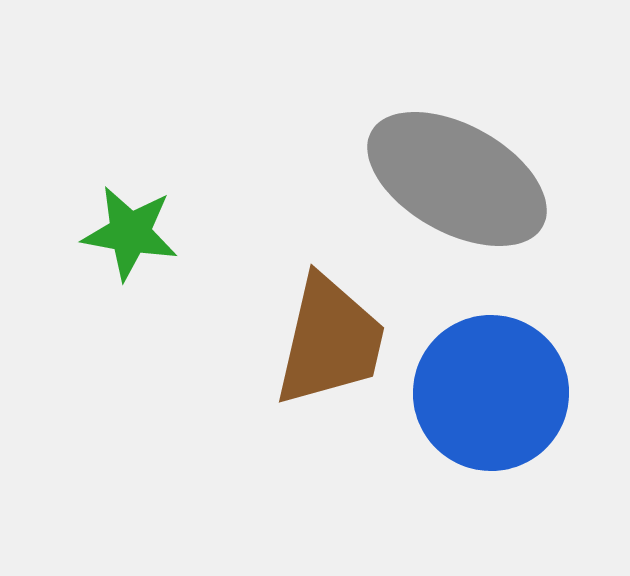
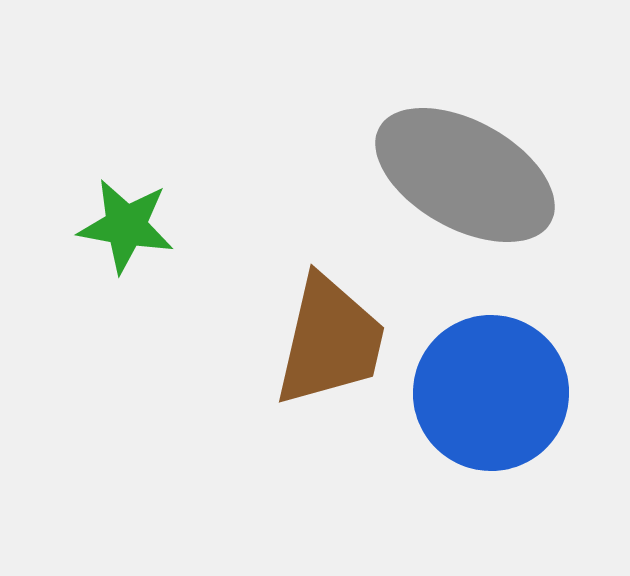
gray ellipse: moved 8 px right, 4 px up
green star: moved 4 px left, 7 px up
